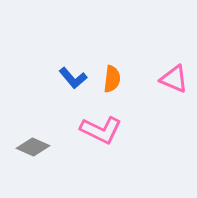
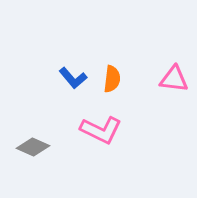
pink triangle: rotated 16 degrees counterclockwise
